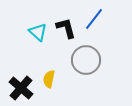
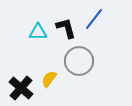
cyan triangle: rotated 42 degrees counterclockwise
gray circle: moved 7 px left, 1 px down
yellow semicircle: rotated 24 degrees clockwise
